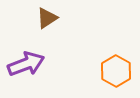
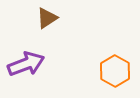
orange hexagon: moved 1 px left
